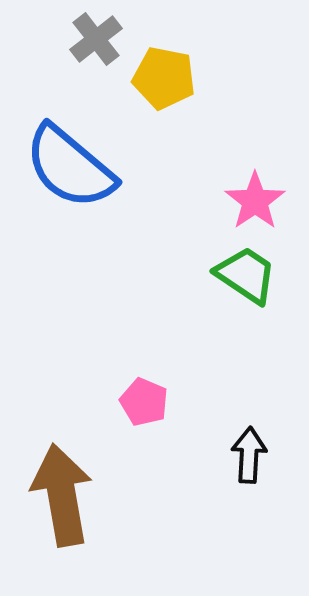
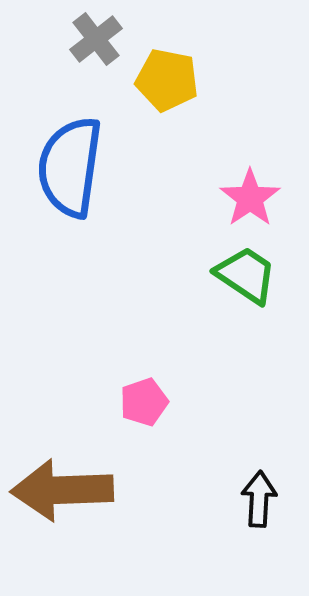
yellow pentagon: moved 3 px right, 2 px down
blue semicircle: rotated 58 degrees clockwise
pink star: moved 5 px left, 3 px up
pink pentagon: rotated 30 degrees clockwise
black arrow: moved 10 px right, 44 px down
brown arrow: moved 5 px up; rotated 82 degrees counterclockwise
